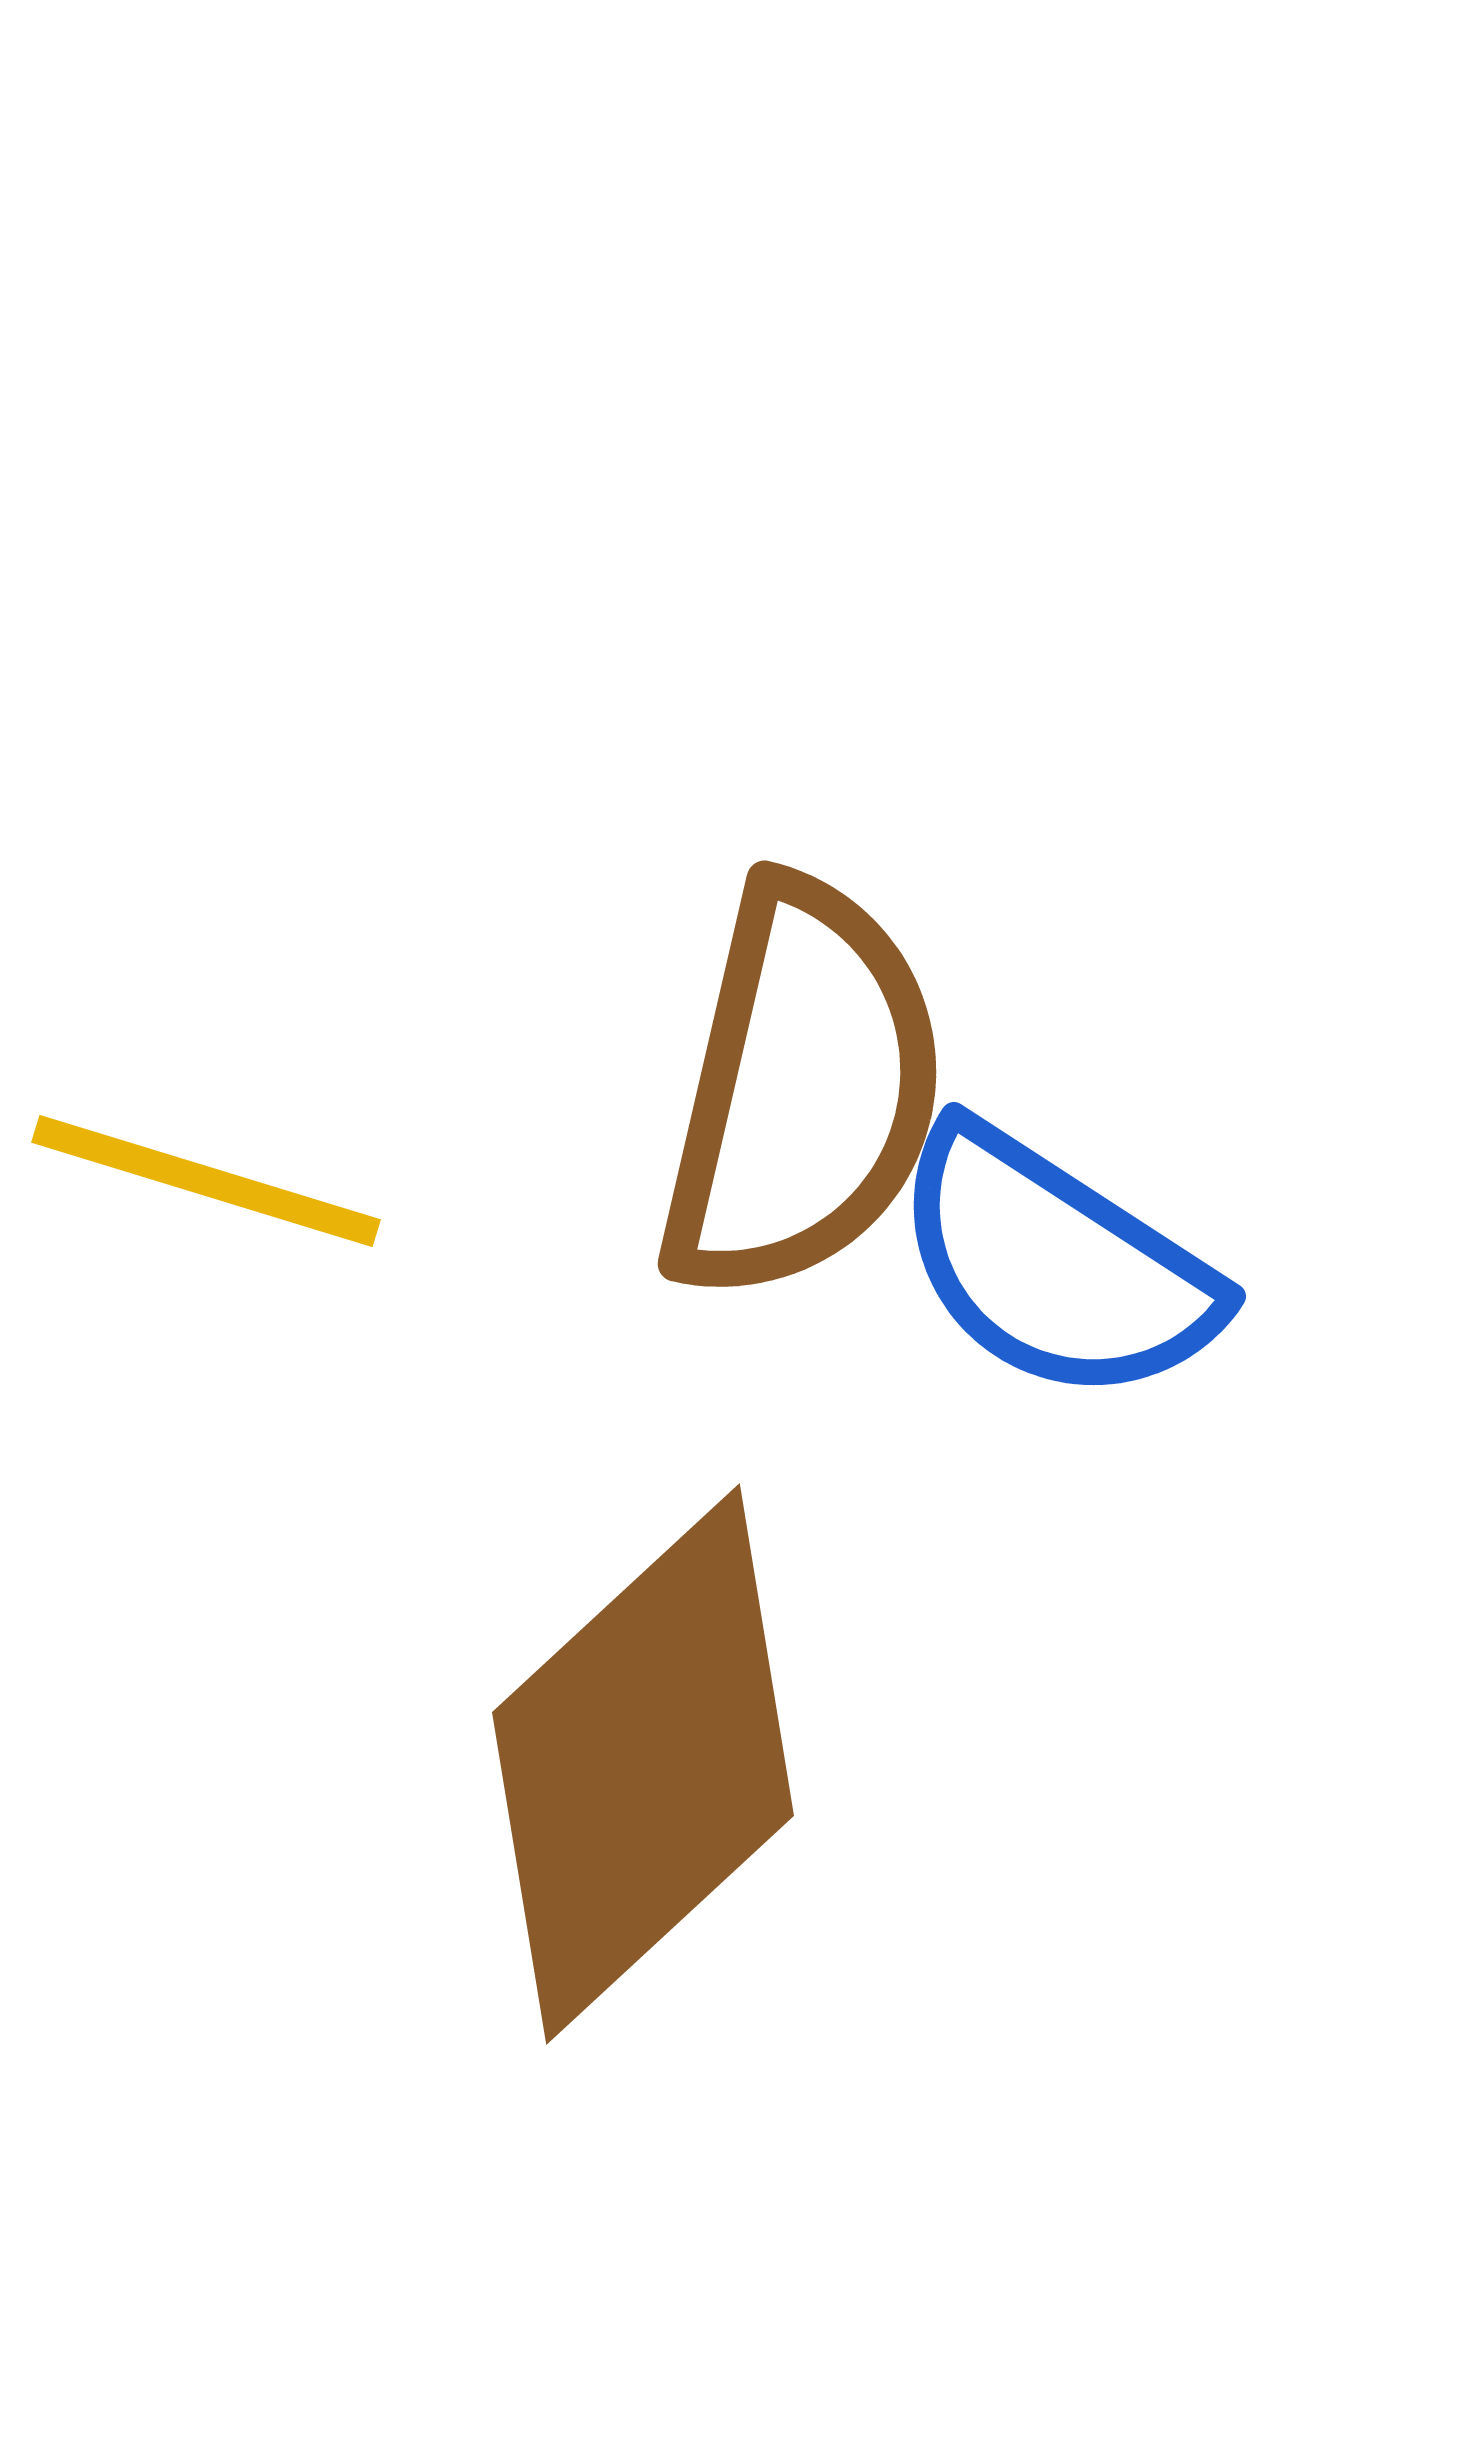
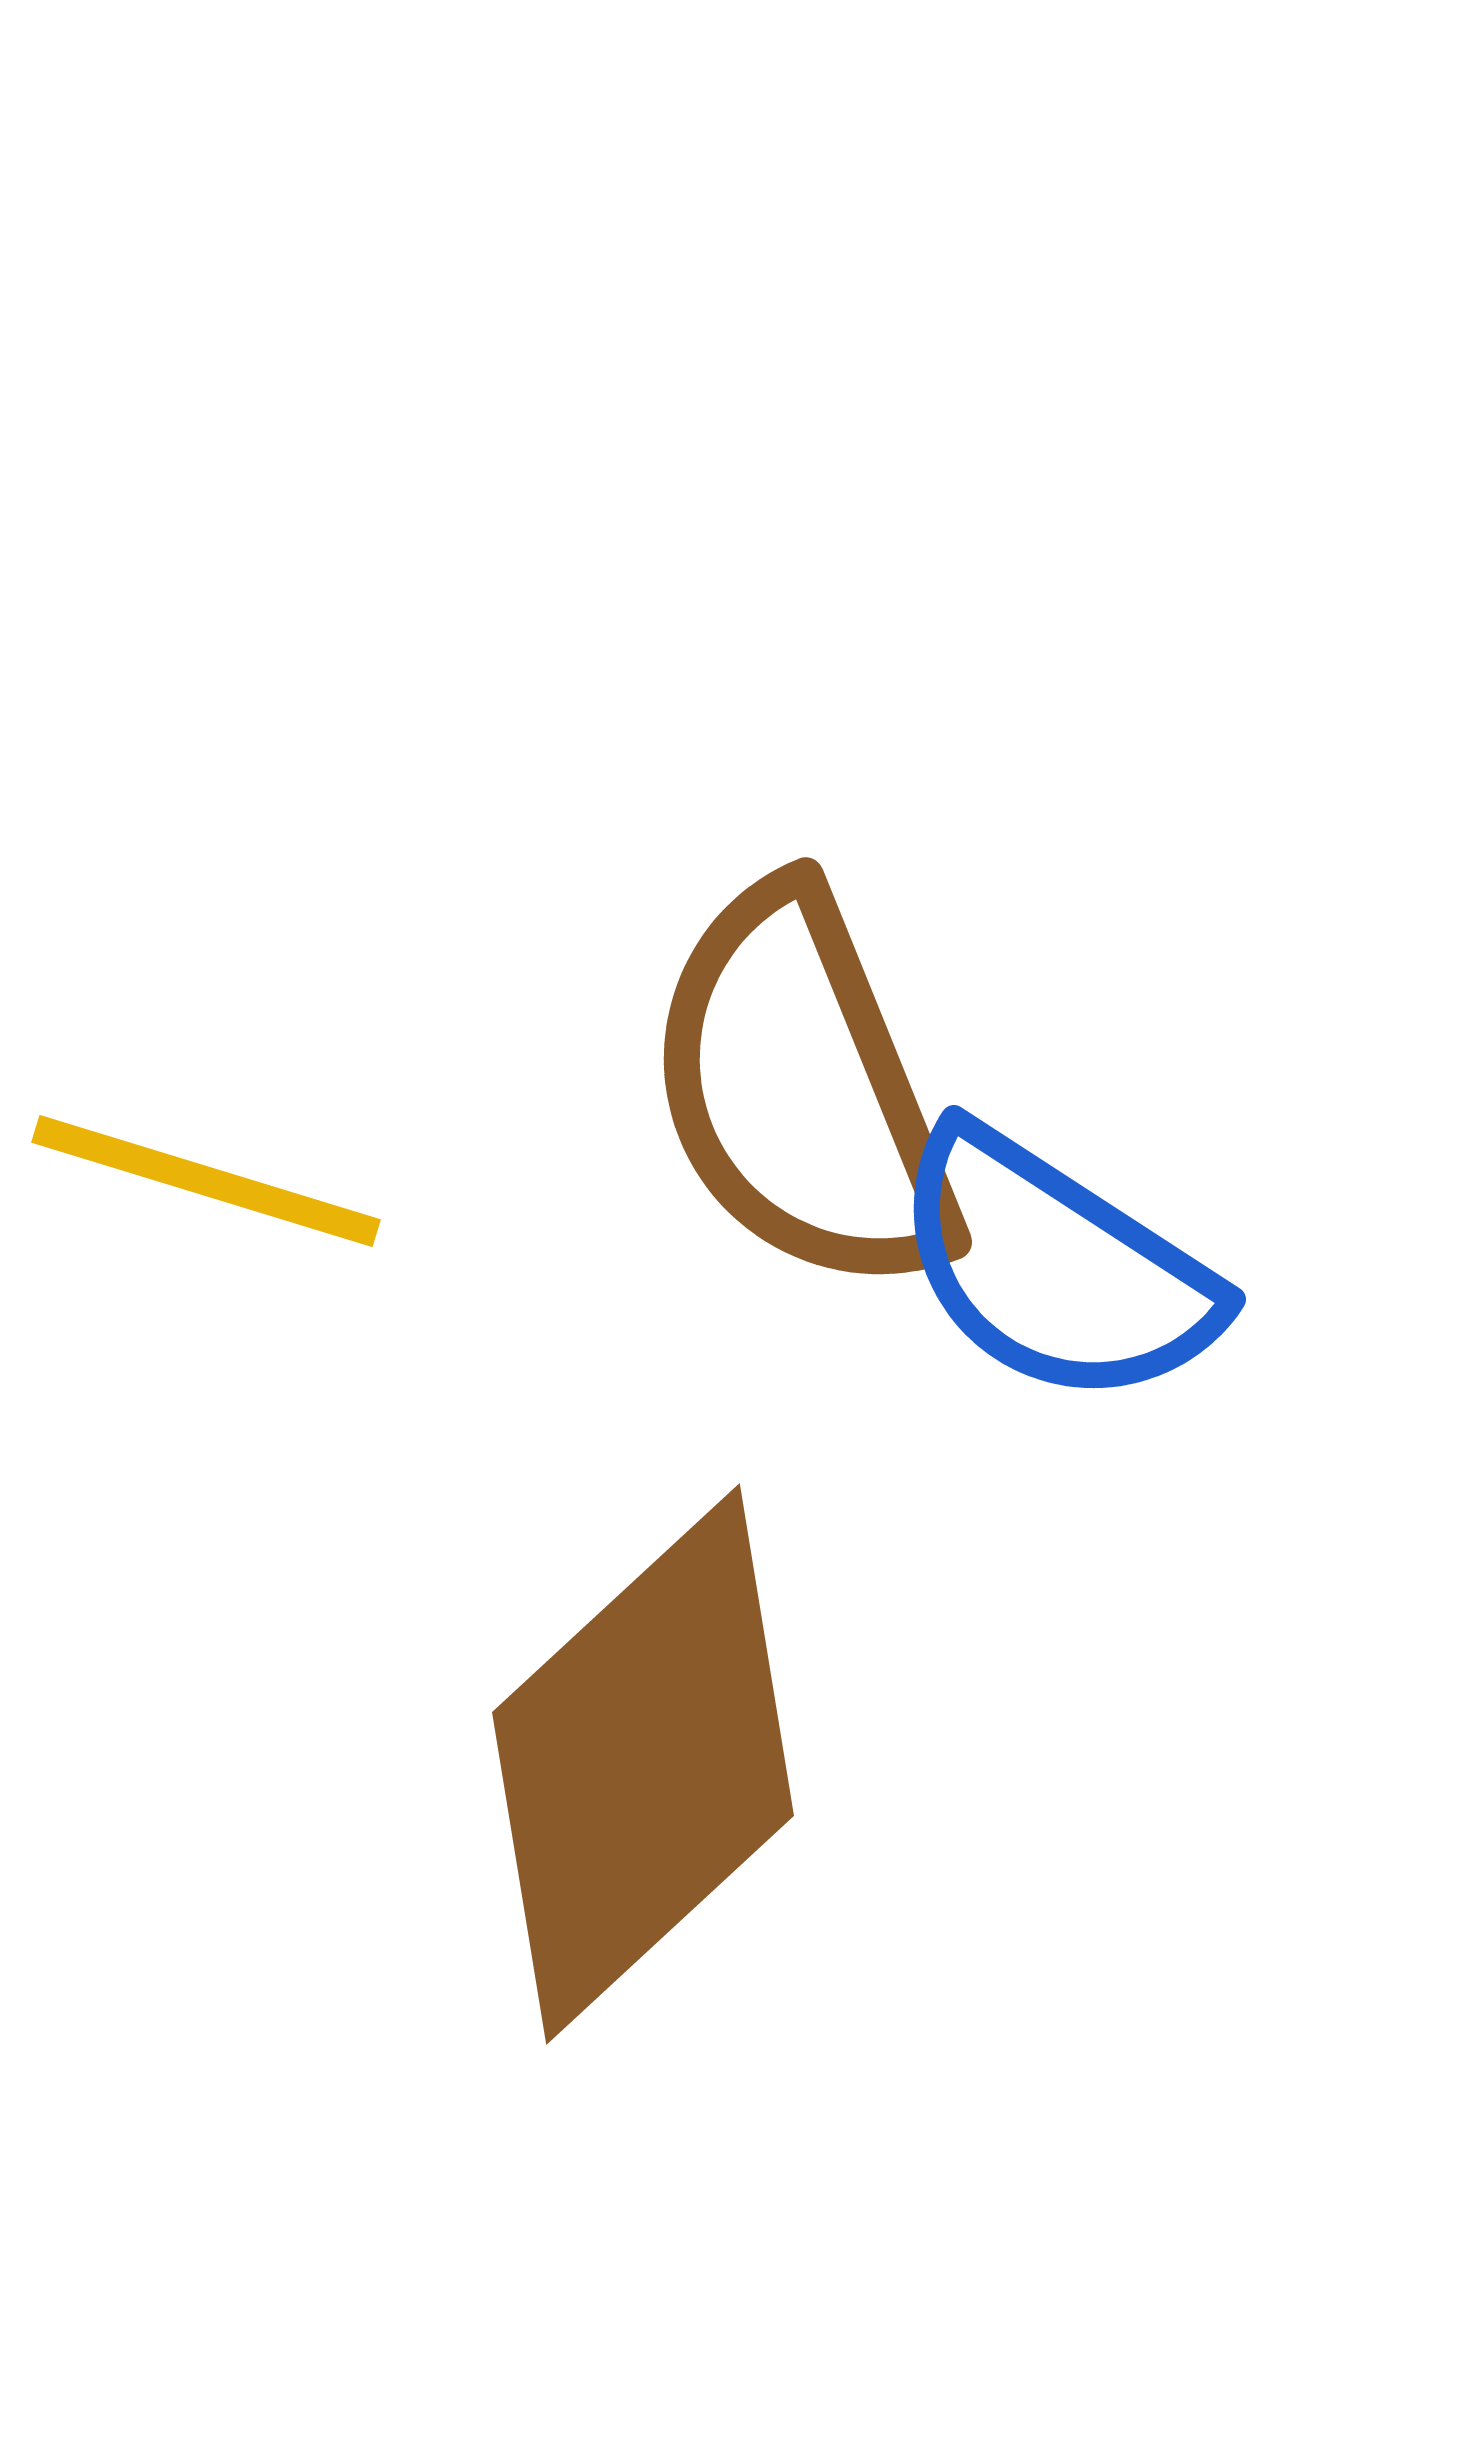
brown semicircle: rotated 145 degrees clockwise
blue semicircle: moved 3 px down
